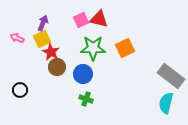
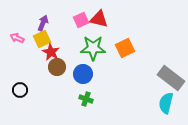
gray rectangle: moved 2 px down
